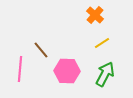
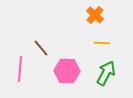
yellow line: rotated 35 degrees clockwise
brown line: moved 2 px up
green arrow: moved 1 px right, 1 px up
